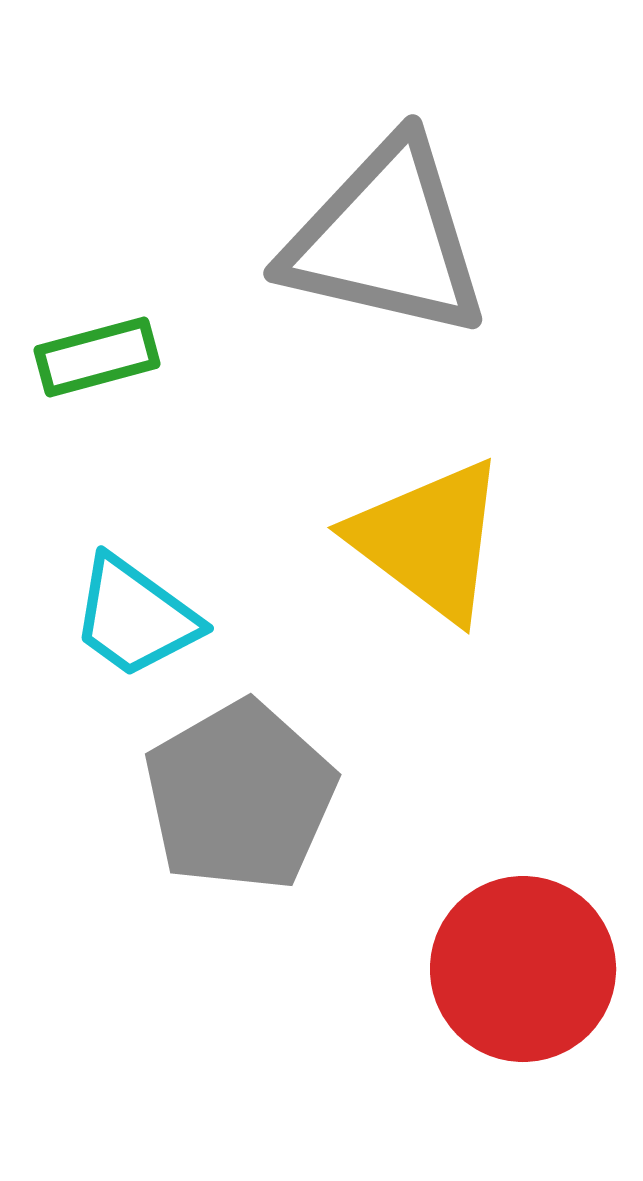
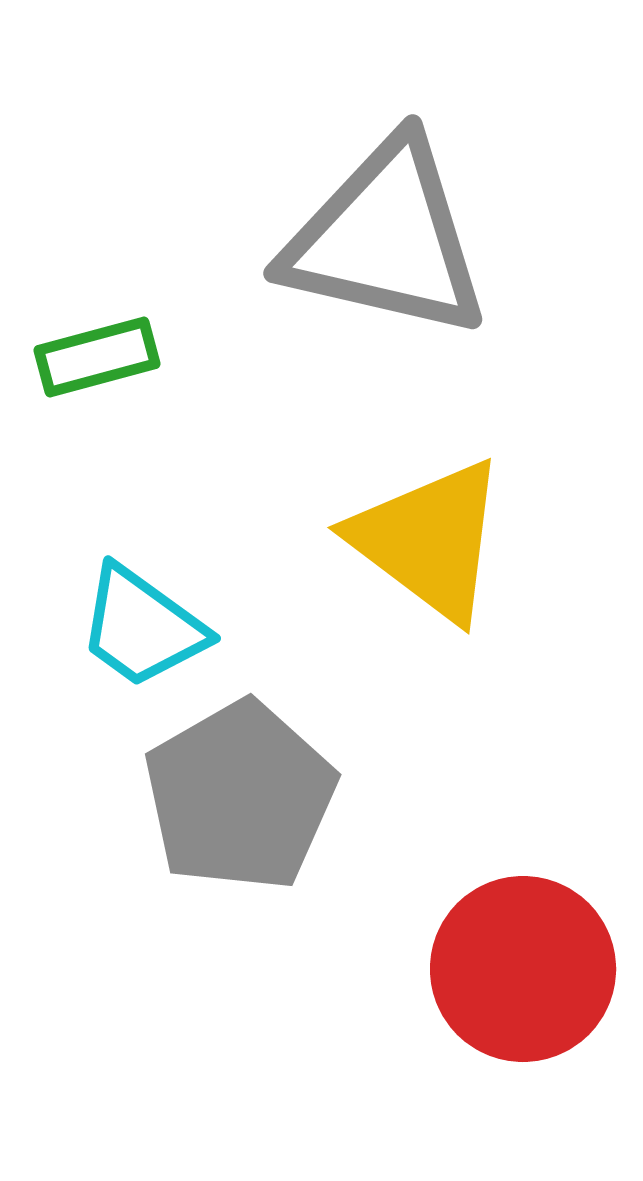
cyan trapezoid: moved 7 px right, 10 px down
